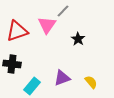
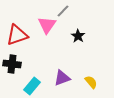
red triangle: moved 4 px down
black star: moved 3 px up
